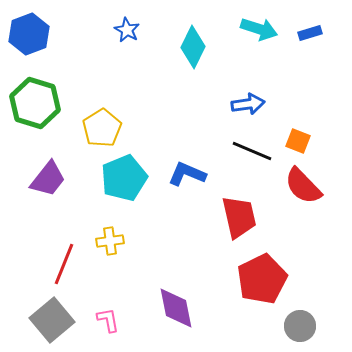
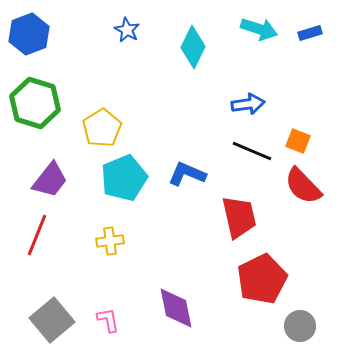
purple trapezoid: moved 2 px right, 1 px down
red line: moved 27 px left, 29 px up
